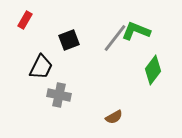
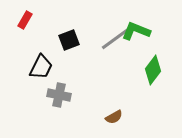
gray line: moved 1 px down; rotated 16 degrees clockwise
